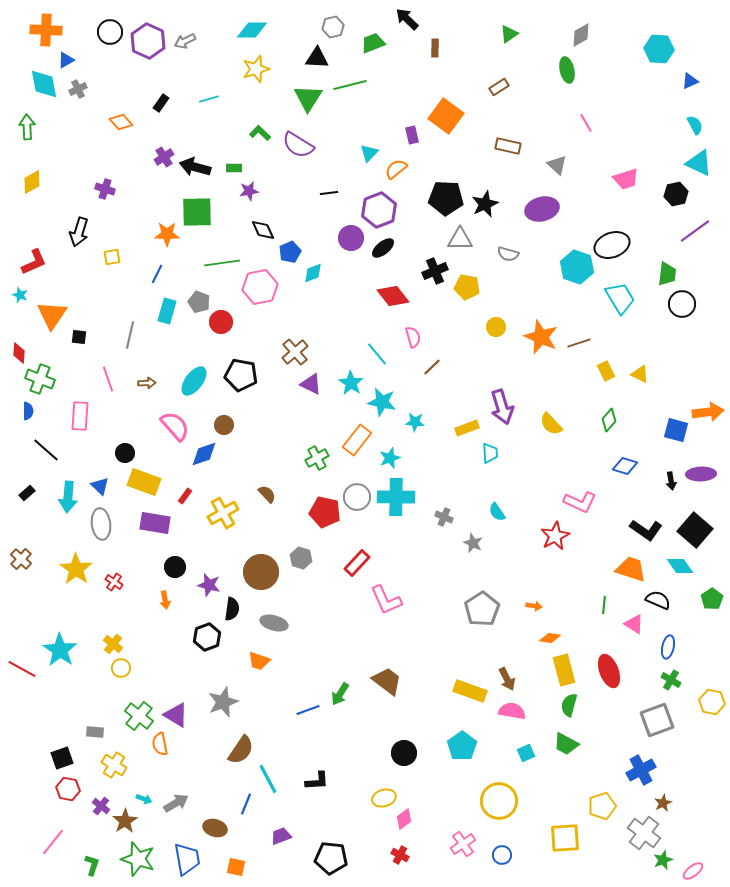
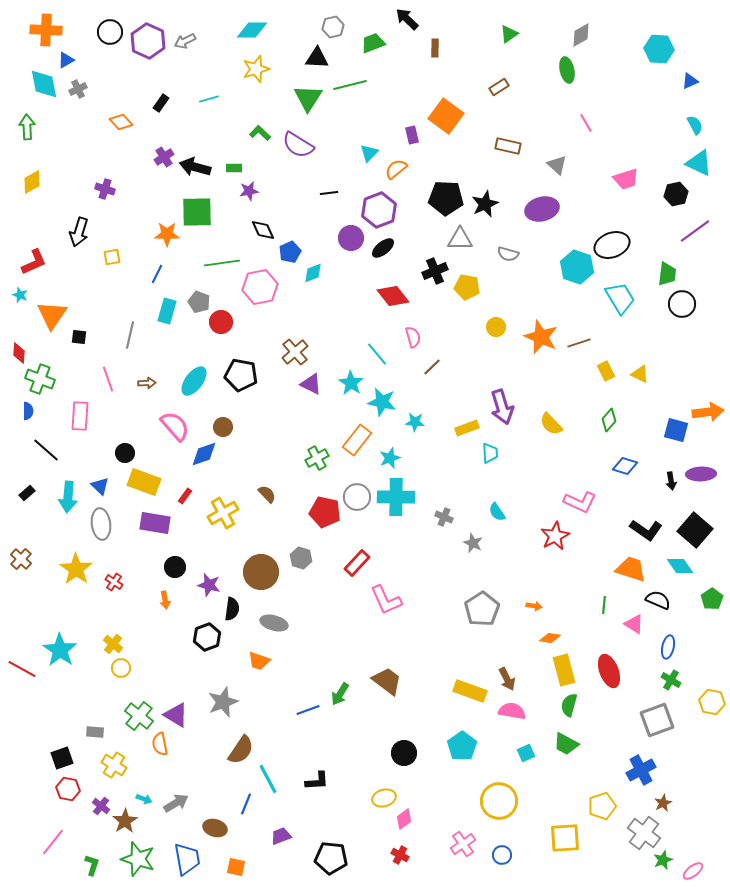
brown circle at (224, 425): moved 1 px left, 2 px down
